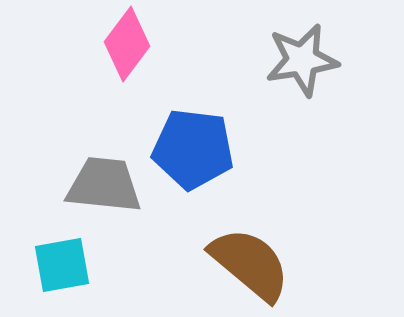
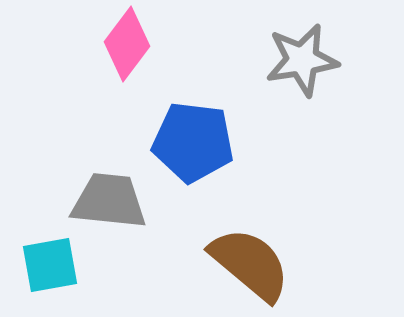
blue pentagon: moved 7 px up
gray trapezoid: moved 5 px right, 16 px down
cyan square: moved 12 px left
